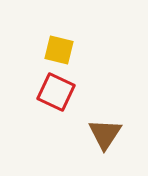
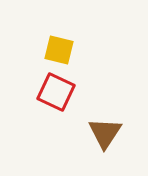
brown triangle: moved 1 px up
